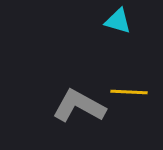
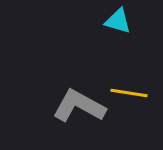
yellow line: moved 1 px down; rotated 6 degrees clockwise
